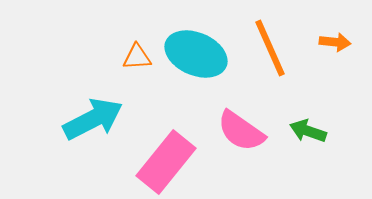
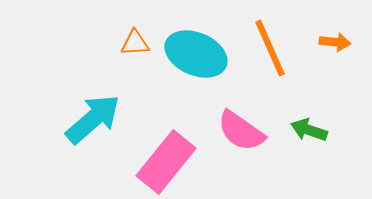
orange triangle: moved 2 px left, 14 px up
cyan arrow: rotated 14 degrees counterclockwise
green arrow: moved 1 px right, 1 px up
